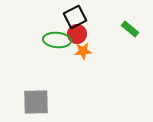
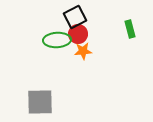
green rectangle: rotated 36 degrees clockwise
red circle: moved 1 px right
green ellipse: rotated 8 degrees counterclockwise
gray square: moved 4 px right
